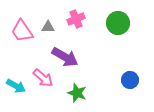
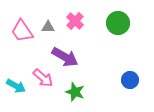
pink cross: moved 1 px left, 2 px down; rotated 24 degrees counterclockwise
green star: moved 2 px left, 1 px up
